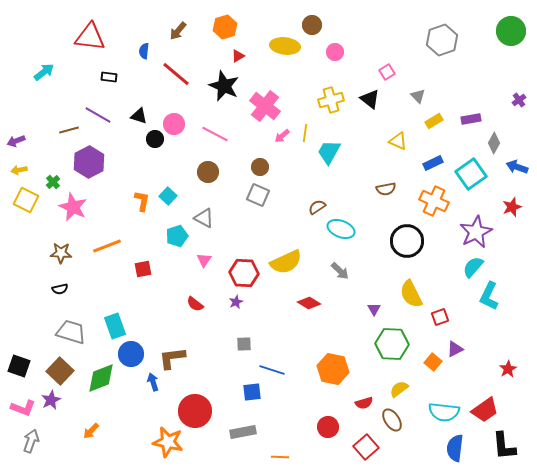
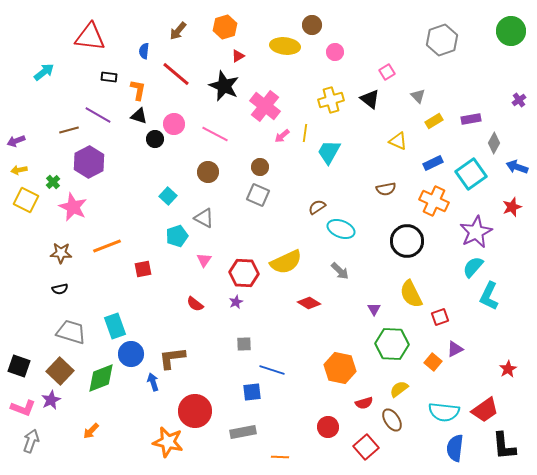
orange L-shape at (142, 201): moved 4 px left, 111 px up
orange hexagon at (333, 369): moved 7 px right, 1 px up
